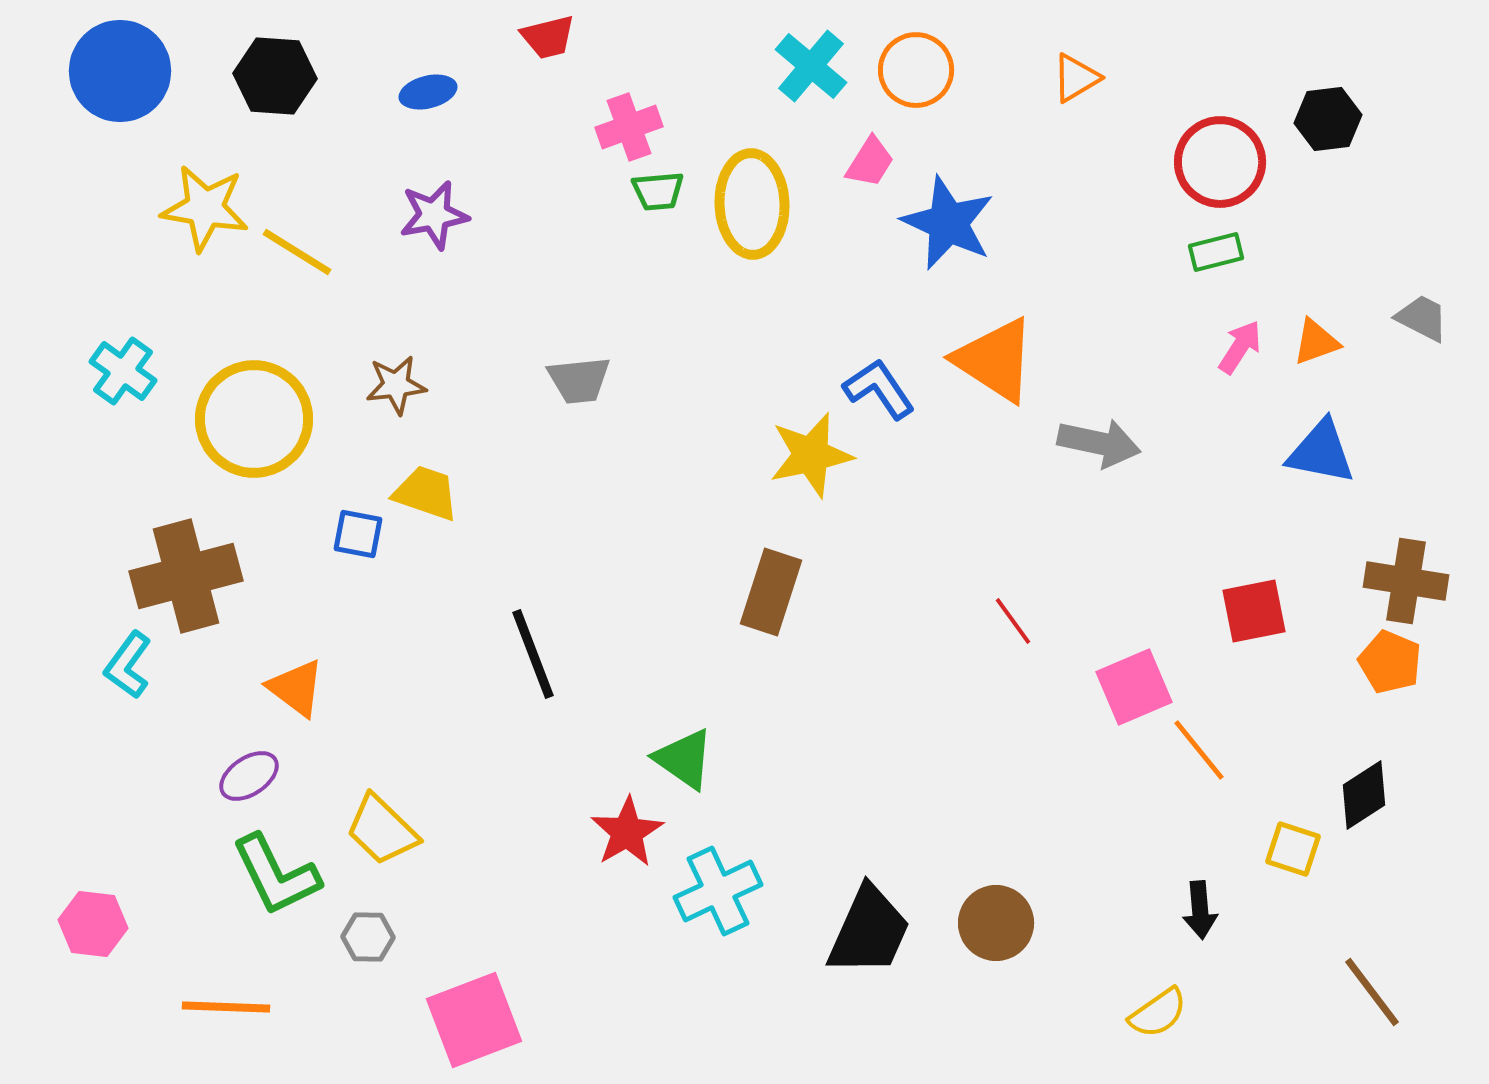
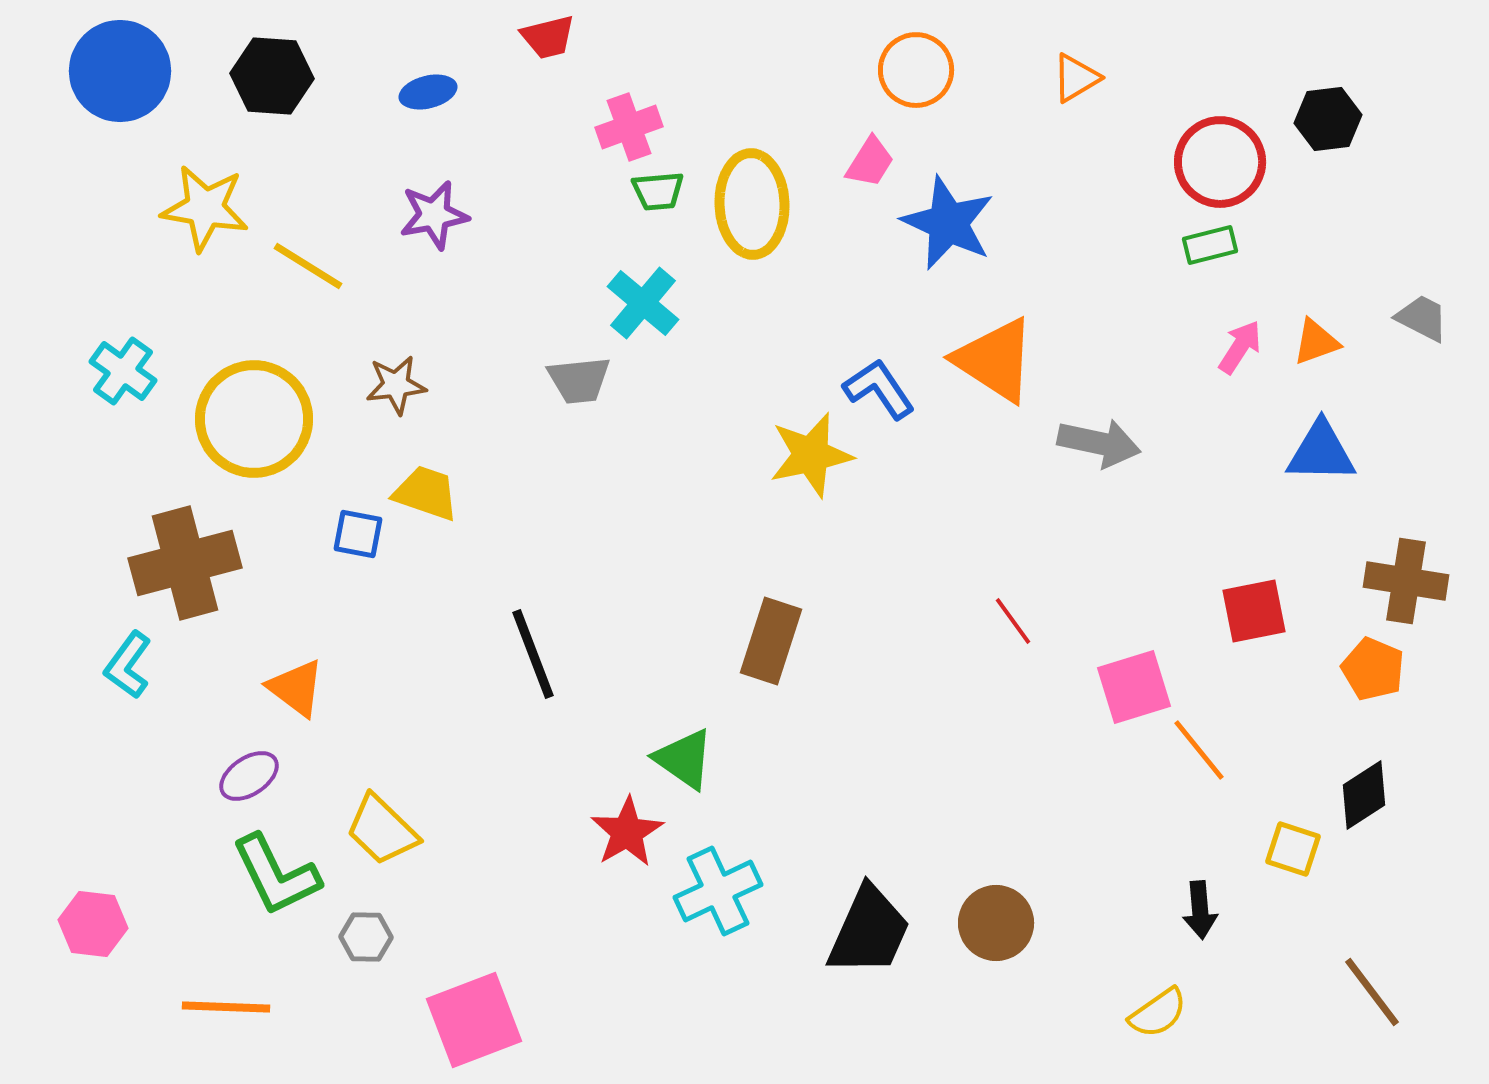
cyan cross at (811, 66): moved 168 px left, 237 px down
black hexagon at (275, 76): moved 3 px left
yellow line at (297, 252): moved 11 px right, 14 px down
green rectangle at (1216, 252): moved 6 px left, 7 px up
blue triangle at (1321, 452): rotated 10 degrees counterclockwise
brown cross at (186, 576): moved 1 px left, 13 px up
brown rectangle at (771, 592): moved 49 px down
orange pentagon at (1390, 662): moved 17 px left, 7 px down
pink square at (1134, 687): rotated 6 degrees clockwise
gray hexagon at (368, 937): moved 2 px left
